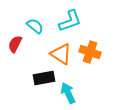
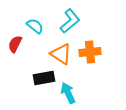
cyan L-shape: rotated 20 degrees counterclockwise
orange cross: rotated 25 degrees counterclockwise
